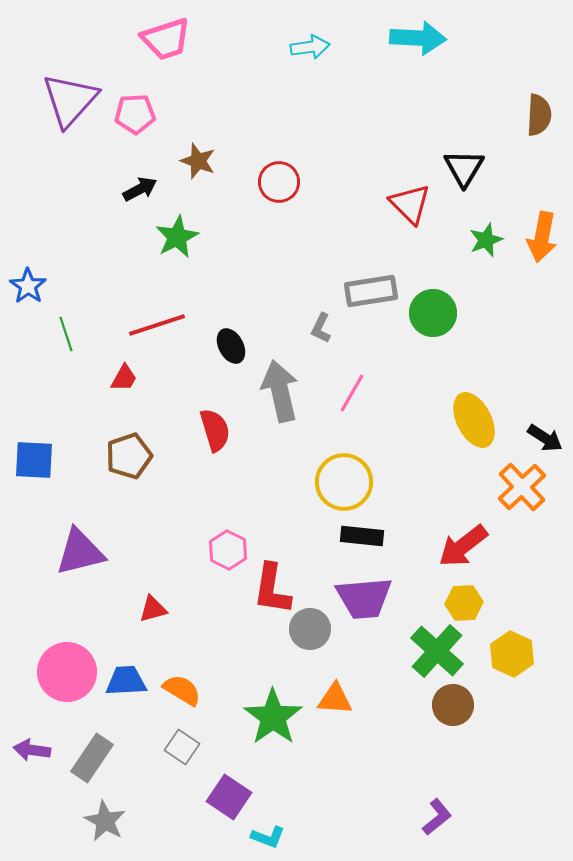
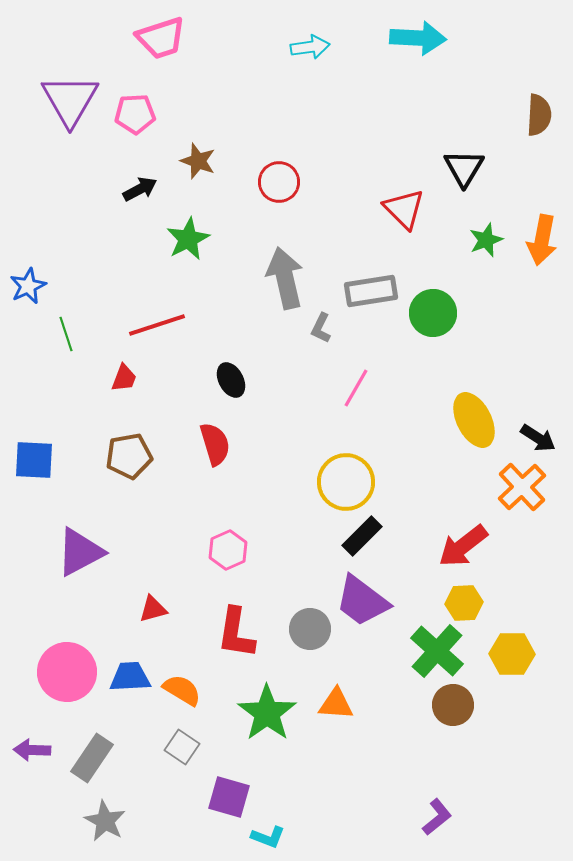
pink trapezoid at (166, 39): moved 5 px left, 1 px up
purple triangle at (70, 100): rotated 12 degrees counterclockwise
red triangle at (410, 204): moved 6 px left, 5 px down
green star at (177, 237): moved 11 px right, 2 px down
orange arrow at (542, 237): moved 3 px down
blue star at (28, 286): rotated 12 degrees clockwise
black ellipse at (231, 346): moved 34 px down
red trapezoid at (124, 378): rotated 8 degrees counterclockwise
gray arrow at (280, 391): moved 5 px right, 113 px up
pink line at (352, 393): moved 4 px right, 5 px up
red semicircle at (215, 430): moved 14 px down
black arrow at (545, 438): moved 7 px left
brown pentagon at (129, 456): rotated 9 degrees clockwise
yellow circle at (344, 482): moved 2 px right
black rectangle at (362, 536): rotated 51 degrees counterclockwise
pink hexagon at (228, 550): rotated 9 degrees clockwise
purple triangle at (80, 552): rotated 14 degrees counterclockwise
red L-shape at (272, 589): moved 36 px left, 44 px down
purple trapezoid at (364, 598): moved 2 px left, 3 px down; rotated 42 degrees clockwise
yellow hexagon at (512, 654): rotated 24 degrees counterclockwise
blue trapezoid at (126, 681): moved 4 px right, 4 px up
orange triangle at (335, 699): moved 1 px right, 5 px down
green star at (273, 717): moved 6 px left, 4 px up
purple arrow at (32, 750): rotated 6 degrees counterclockwise
purple square at (229, 797): rotated 18 degrees counterclockwise
